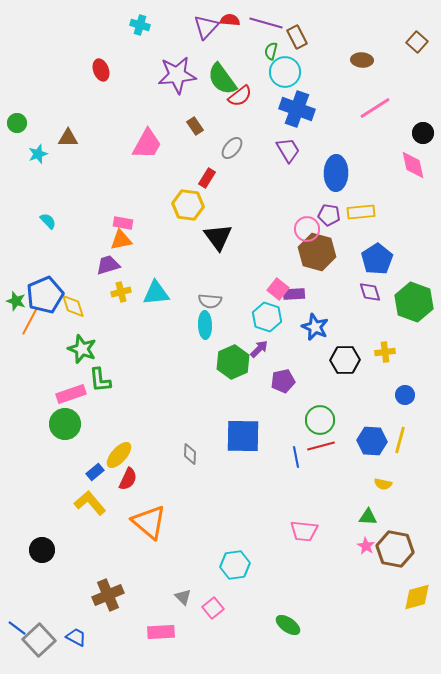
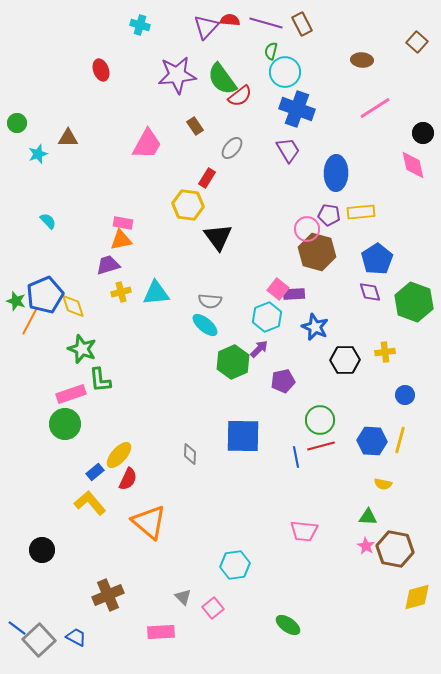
brown rectangle at (297, 37): moved 5 px right, 13 px up
cyan hexagon at (267, 317): rotated 20 degrees clockwise
cyan ellipse at (205, 325): rotated 48 degrees counterclockwise
